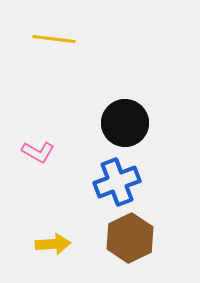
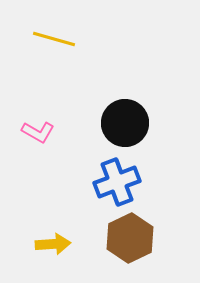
yellow line: rotated 9 degrees clockwise
pink L-shape: moved 20 px up
